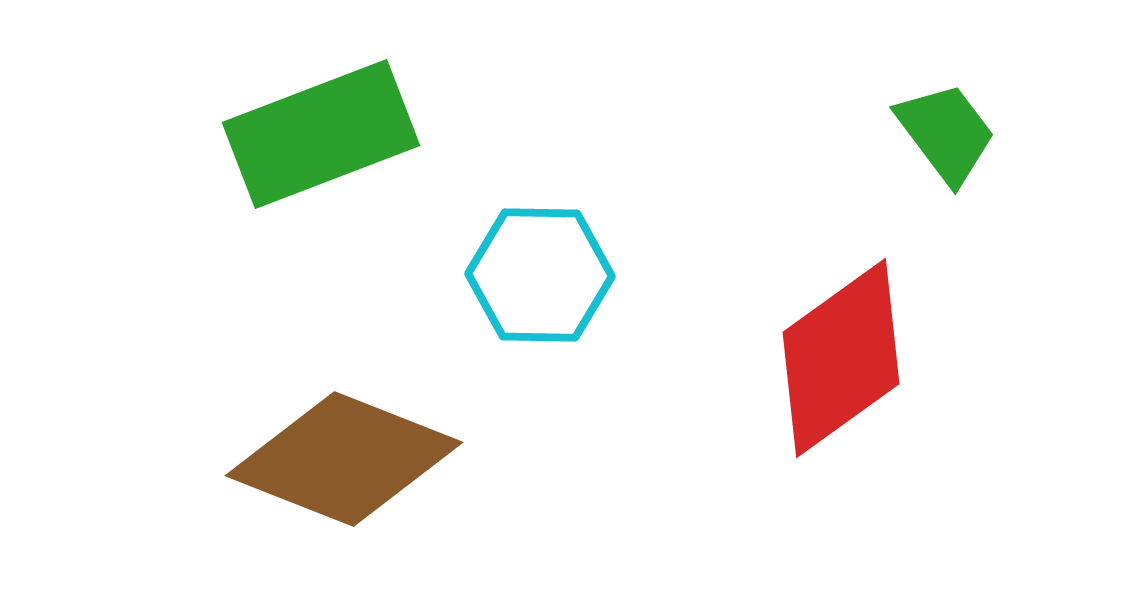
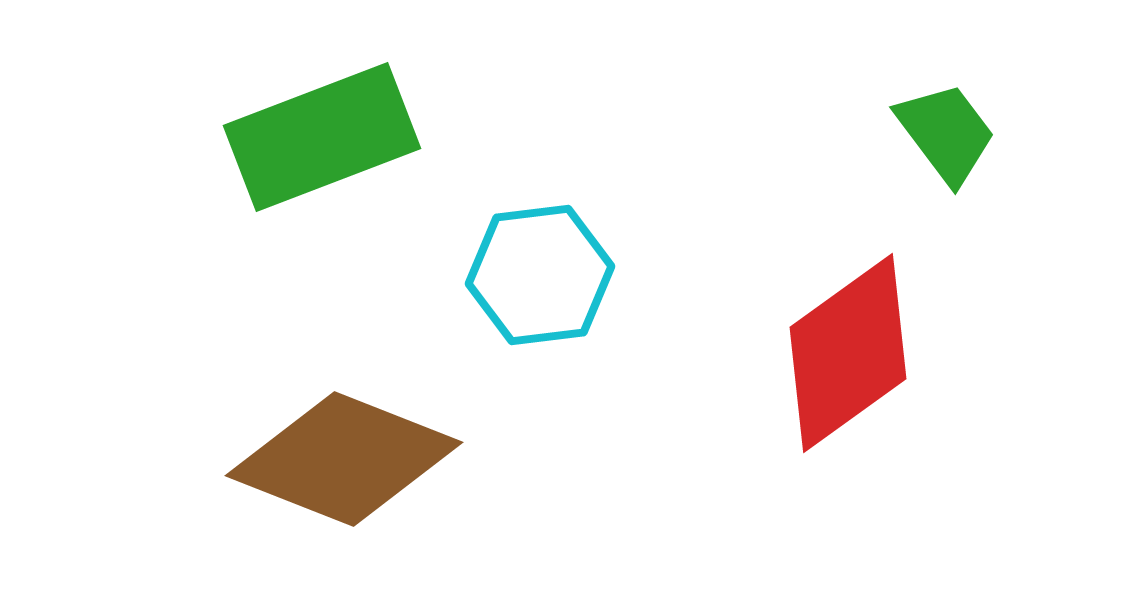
green rectangle: moved 1 px right, 3 px down
cyan hexagon: rotated 8 degrees counterclockwise
red diamond: moved 7 px right, 5 px up
